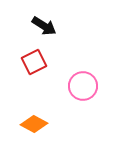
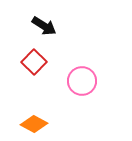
red square: rotated 20 degrees counterclockwise
pink circle: moved 1 px left, 5 px up
